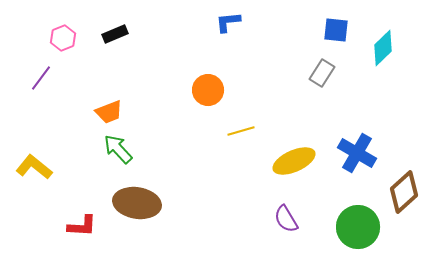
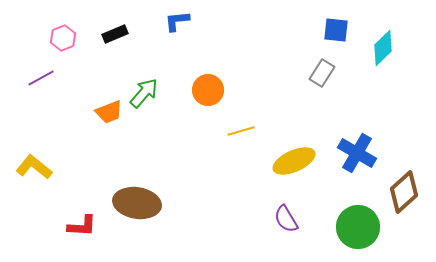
blue L-shape: moved 51 px left, 1 px up
purple line: rotated 24 degrees clockwise
green arrow: moved 26 px right, 56 px up; rotated 84 degrees clockwise
